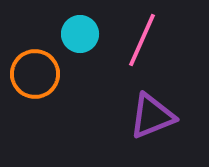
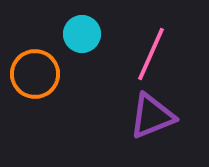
cyan circle: moved 2 px right
pink line: moved 9 px right, 14 px down
